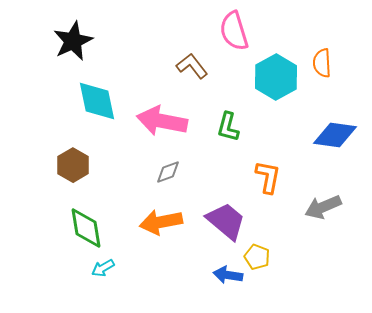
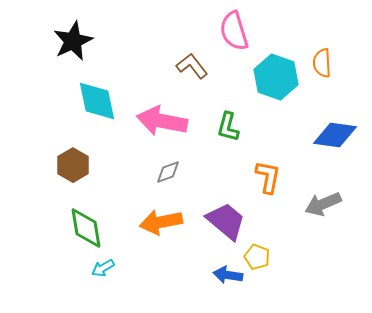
cyan hexagon: rotated 12 degrees counterclockwise
gray arrow: moved 3 px up
